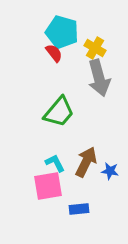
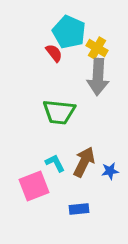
cyan pentagon: moved 7 px right; rotated 8 degrees clockwise
yellow cross: moved 2 px right
gray arrow: moved 1 px left, 1 px up; rotated 18 degrees clockwise
green trapezoid: rotated 56 degrees clockwise
brown arrow: moved 2 px left
blue star: rotated 18 degrees counterclockwise
pink square: moved 14 px left; rotated 12 degrees counterclockwise
